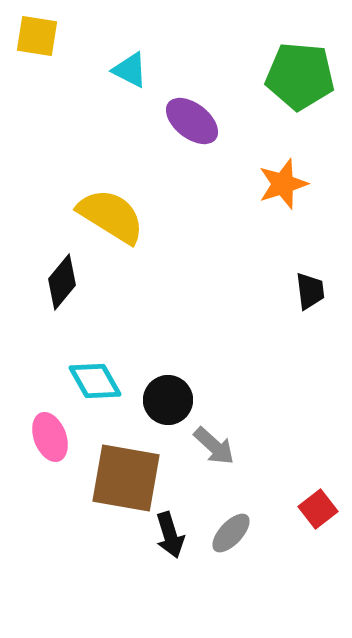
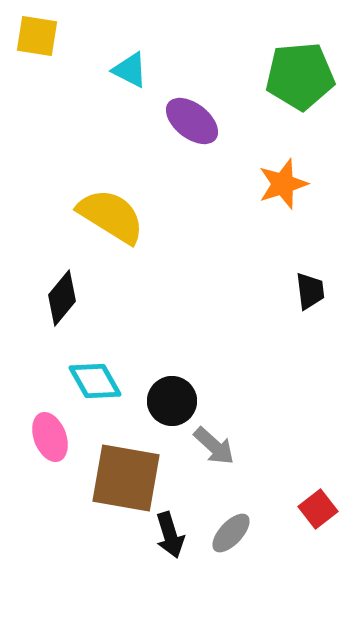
green pentagon: rotated 10 degrees counterclockwise
black diamond: moved 16 px down
black circle: moved 4 px right, 1 px down
